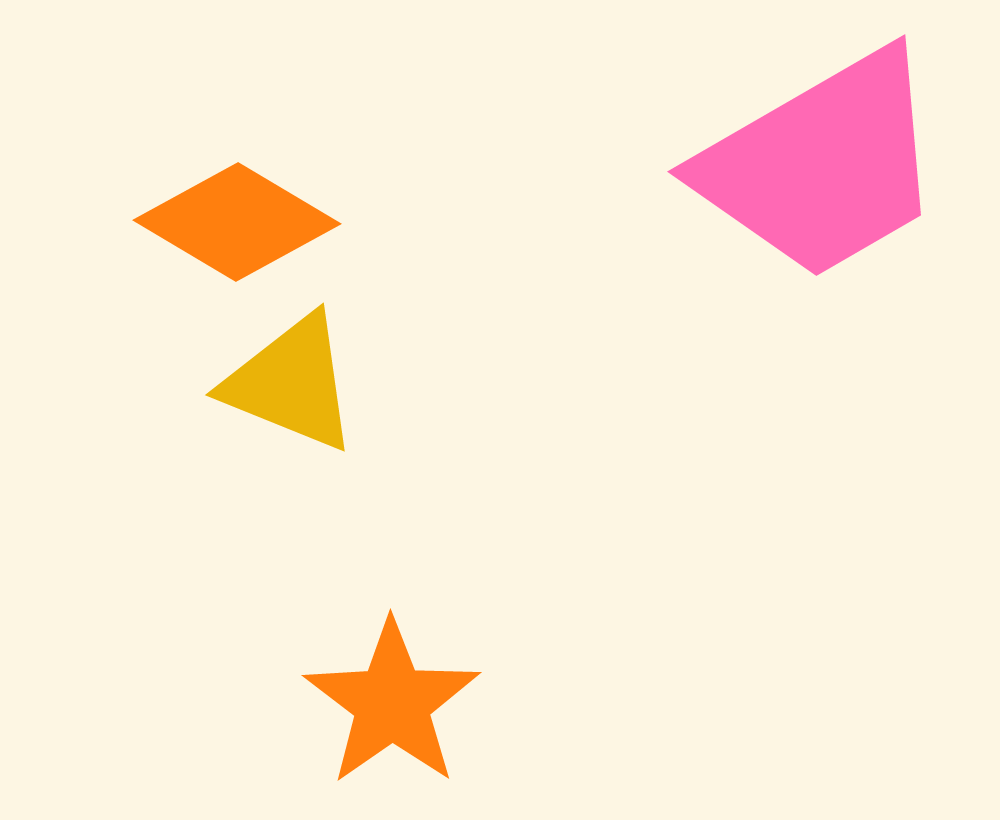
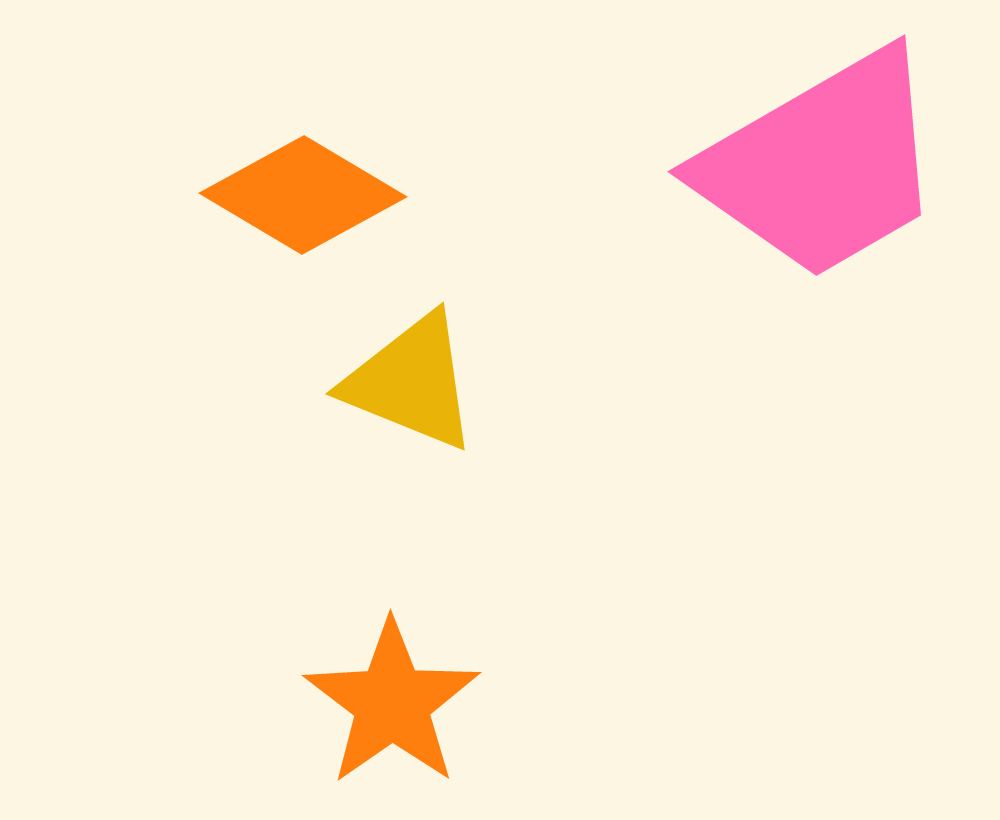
orange diamond: moved 66 px right, 27 px up
yellow triangle: moved 120 px right, 1 px up
